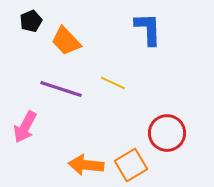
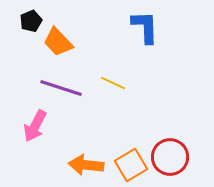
blue L-shape: moved 3 px left, 2 px up
orange trapezoid: moved 8 px left, 1 px down
purple line: moved 1 px up
pink arrow: moved 10 px right, 1 px up
red circle: moved 3 px right, 24 px down
